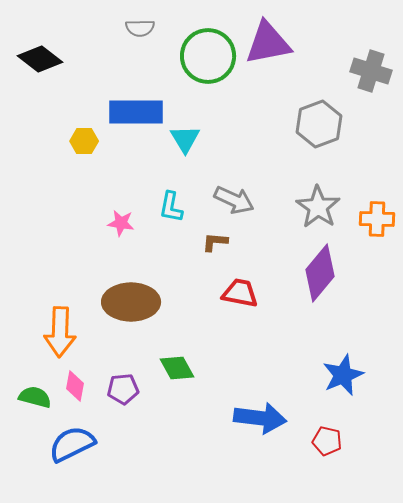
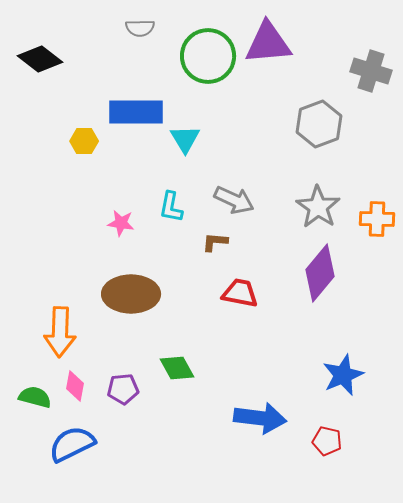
purple triangle: rotated 6 degrees clockwise
brown ellipse: moved 8 px up
